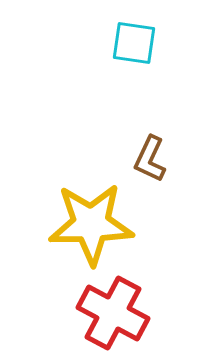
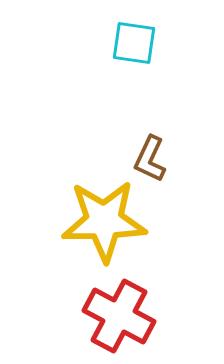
yellow star: moved 13 px right, 3 px up
red cross: moved 6 px right, 3 px down
